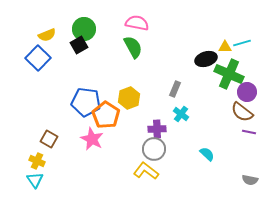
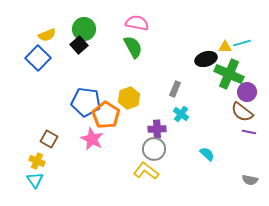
black square: rotated 12 degrees counterclockwise
